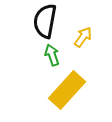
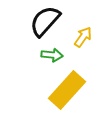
black semicircle: rotated 32 degrees clockwise
green arrow: rotated 115 degrees clockwise
